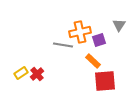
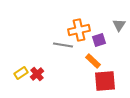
orange cross: moved 1 px left, 2 px up
